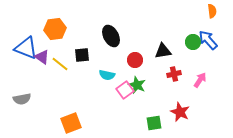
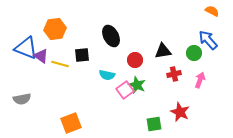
orange semicircle: rotated 56 degrees counterclockwise
green circle: moved 1 px right, 11 px down
purple triangle: moved 1 px left, 1 px up
yellow line: rotated 24 degrees counterclockwise
pink arrow: rotated 14 degrees counterclockwise
green square: moved 1 px down
